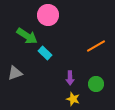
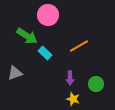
orange line: moved 17 px left
